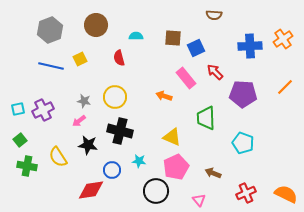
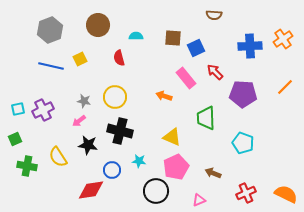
brown circle: moved 2 px right
green square: moved 5 px left, 1 px up; rotated 16 degrees clockwise
pink triangle: rotated 48 degrees clockwise
